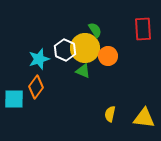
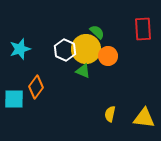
green semicircle: moved 2 px right, 2 px down; rotated 14 degrees counterclockwise
yellow circle: moved 1 px right, 1 px down
cyan star: moved 19 px left, 10 px up
